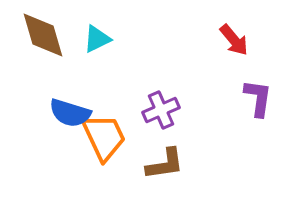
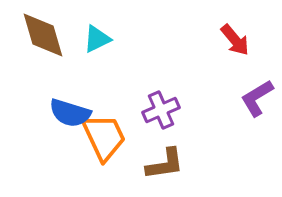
red arrow: moved 1 px right
purple L-shape: moved 1 px left; rotated 129 degrees counterclockwise
